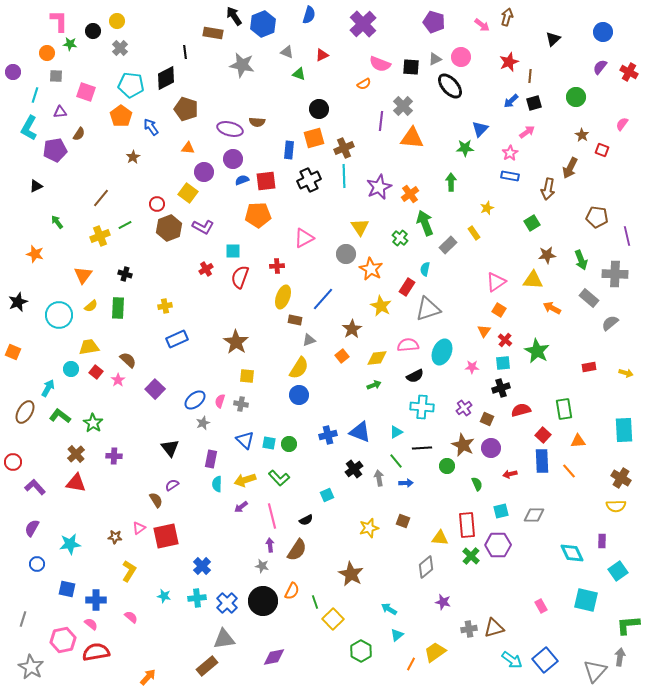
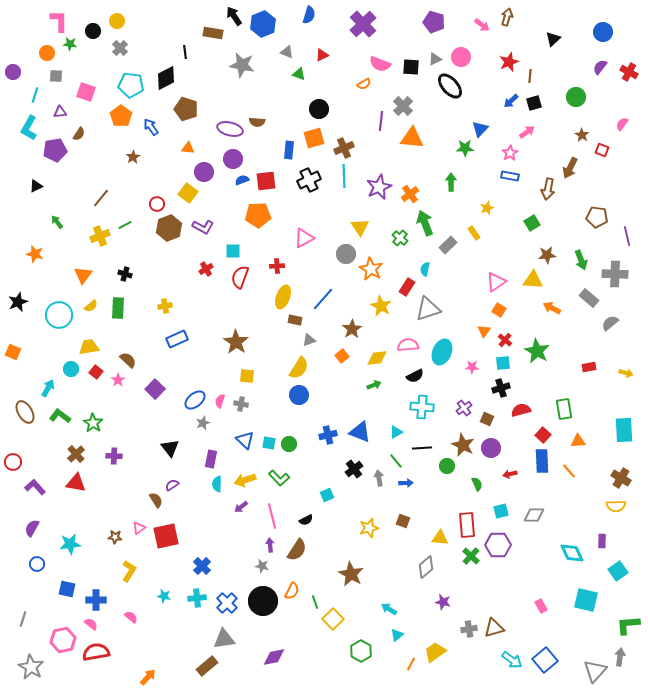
brown ellipse at (25, 412): rotated 60 degrees counterclockwise
